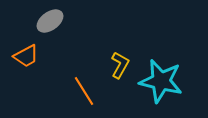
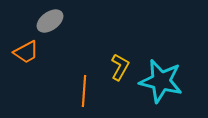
orange trapezoid: moved 4 px up
yellow L-shape: moved 2 px down
orange line: rotated 36 degrees clockwise
